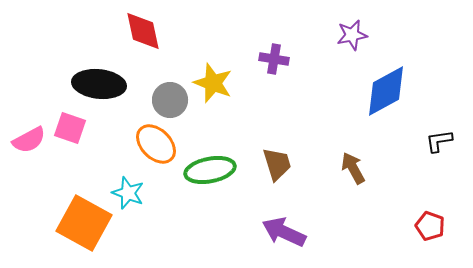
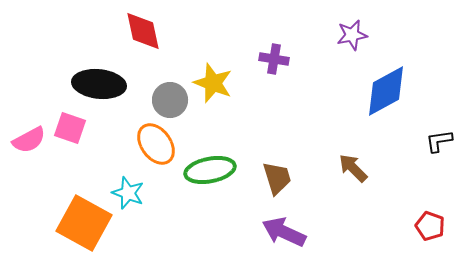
orange ellipse: rotated 9 degrees clockwise
brown trapezoid: moved 14 px down
brown arrow: rotated 16 degrees counterclockwise
